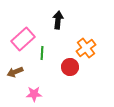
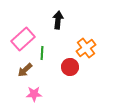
brown arrow: moved 10 px right, 2 px up; rotated 21 degrees counterclockwise
